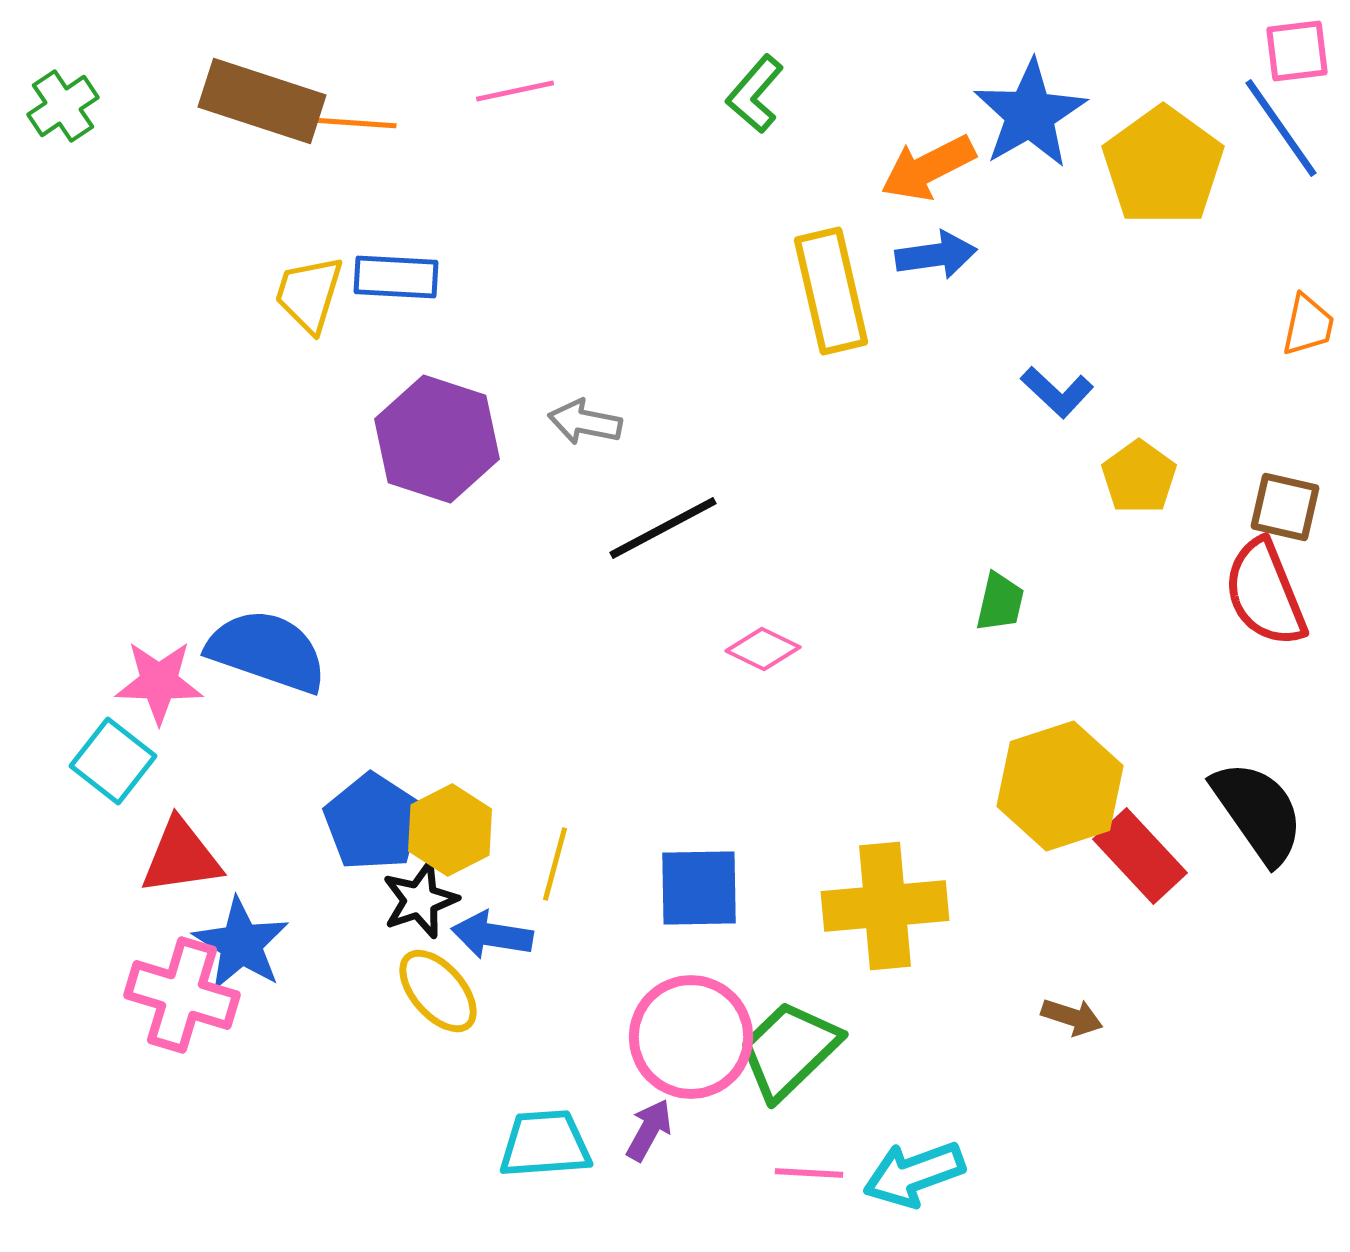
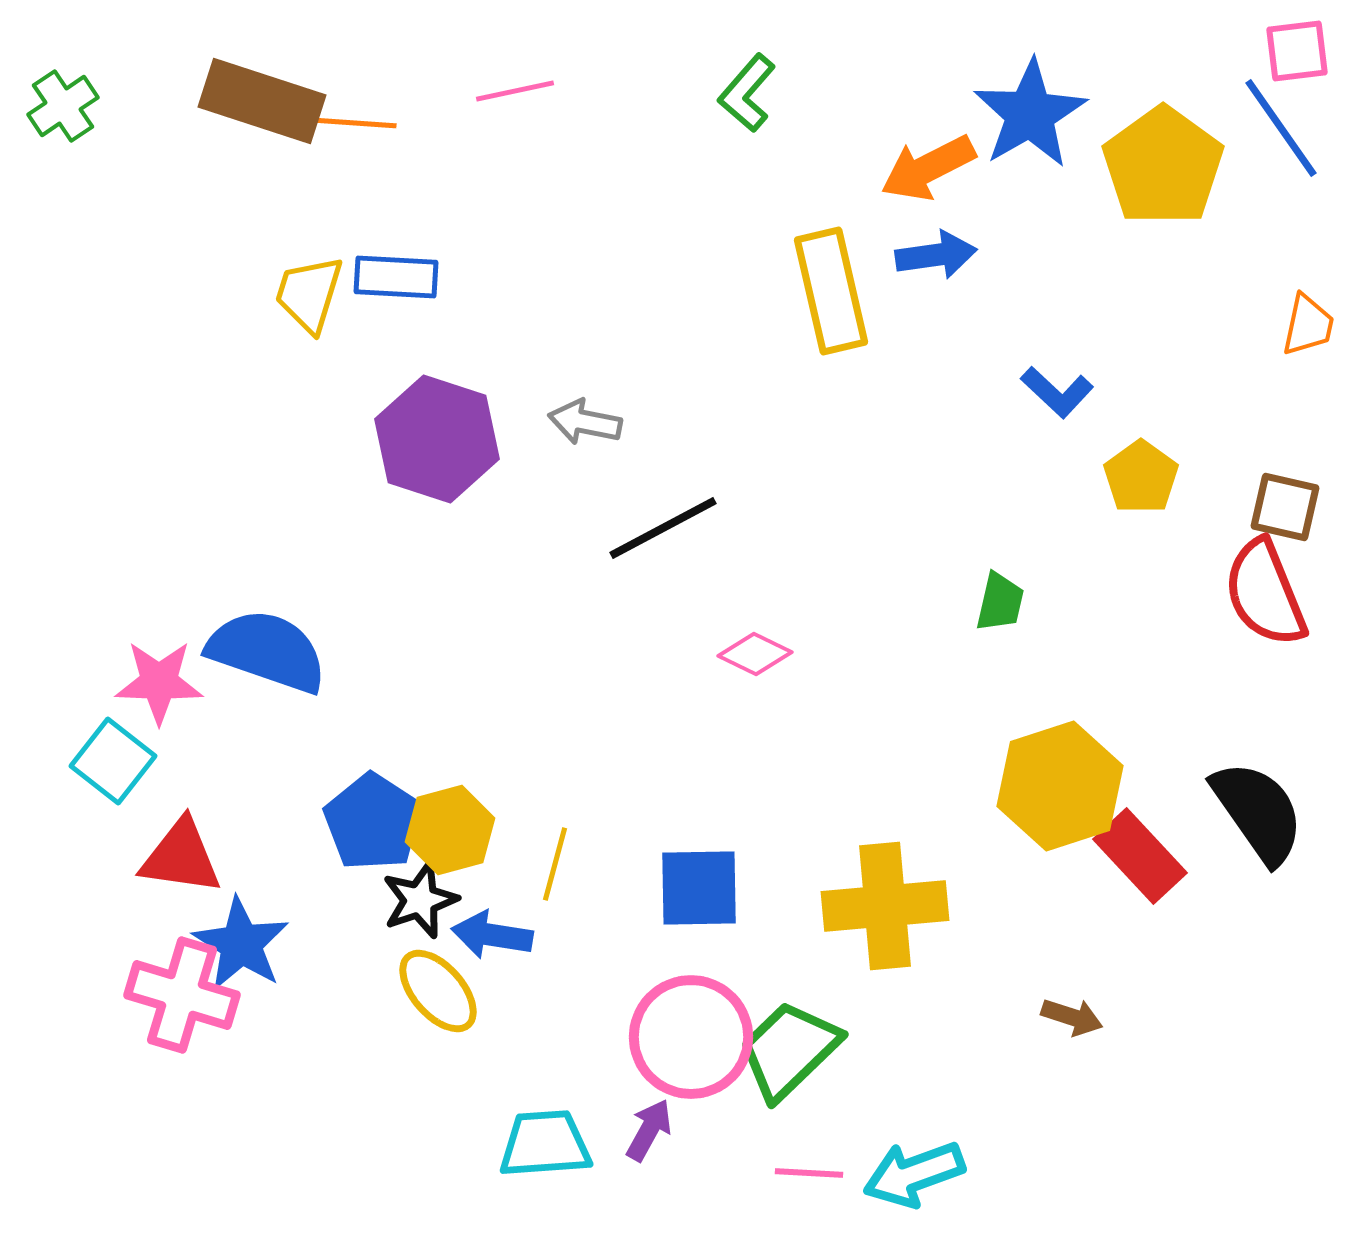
green L-shape at (755, 94): moved 8 px left, 1 px up
yellow pentagon at (1139, 477): moved 2 px right
pink diamond at (763, 649): moved 8 px left, 5 px down
yellow hexagon at (450, 830): rotated 12 degrees clockwise
red triangle at (181, 857): rotated 16 degrees clockwise
